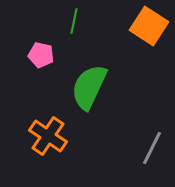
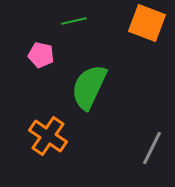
green line: rotated 65 degrees clockwise
orange square: moved 2 px left, 3 px up; rotated 12 degrees counterclockwise
